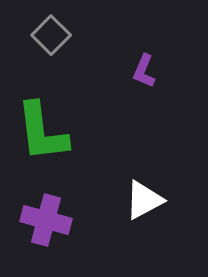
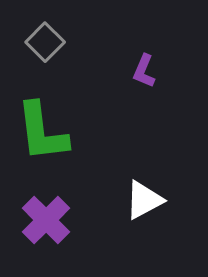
gray square: moved 6 px left, 7 px down
purple cross: rotated 30 degrees clockwise
